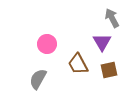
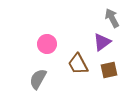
purple triangle: rotated 24 degrees clockwise
